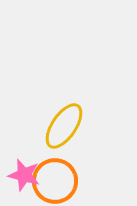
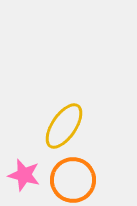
orange circle: moved 18 px right, 1 px up
